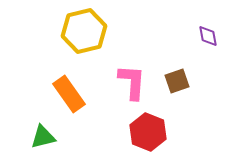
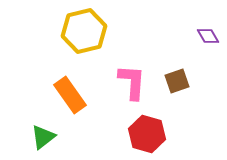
purple diamond: rotated 20 degrees counterclockwise
orange rectangle: moved 1 px right, 1 px down
red hexagon: moved 1 px left, 2 px down; rotated 6 degrees counterclockwise
green triangle: rotated 24 degrees counterclockwise
